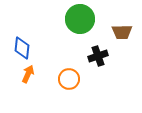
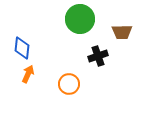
orange circle: moved 5 px down
